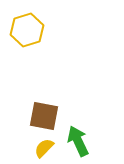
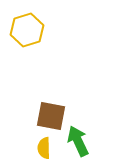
brown square: moved 7 px right
yellow semicircle: rotated 45 degrees counterclockwise
